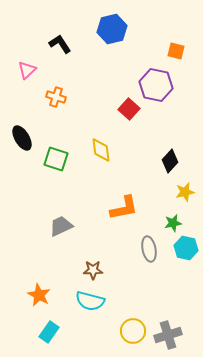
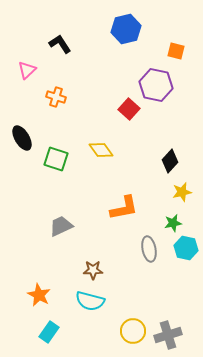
blue hexagon: moved 14 px right
yellow diamond: rotated 30 degrees counterclockwise
yellow star: moved 3 px left
